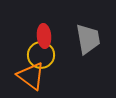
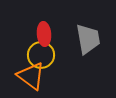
red ellipse: moved 2 px up
